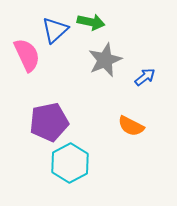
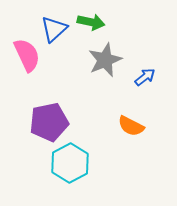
blue triangle: moved 1 px left, 1 px up
